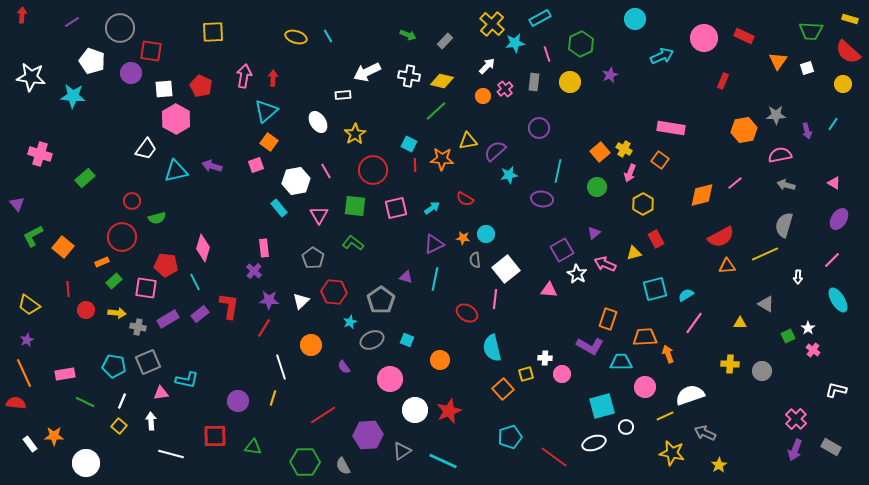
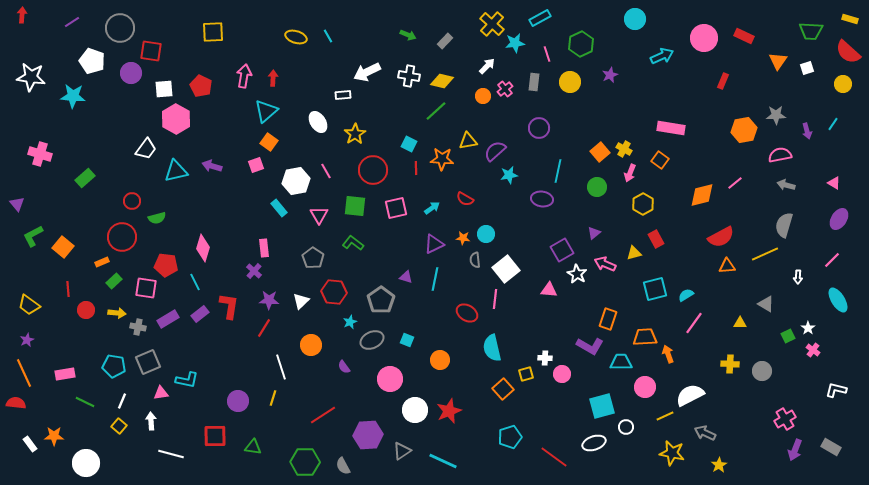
red line at (415, 165): moved 1 px right, 3 px down
white semicircle at (690, 395): rotated 8 degrees counterclockwise
pink cross at (796, 419): moved 11 px left; rotated 15 degrees clockwise
